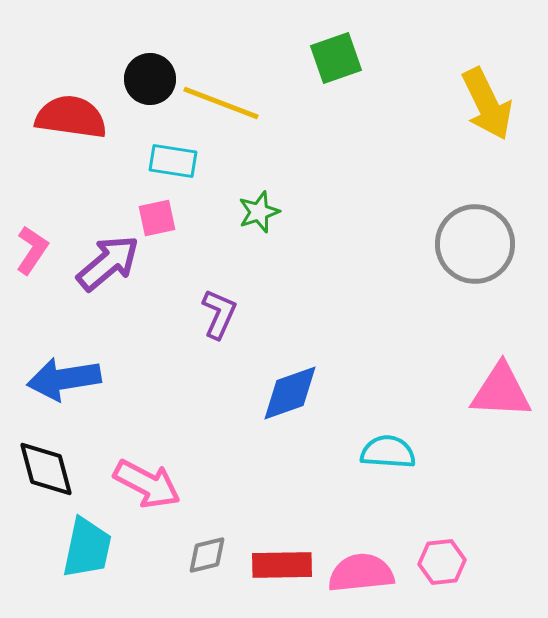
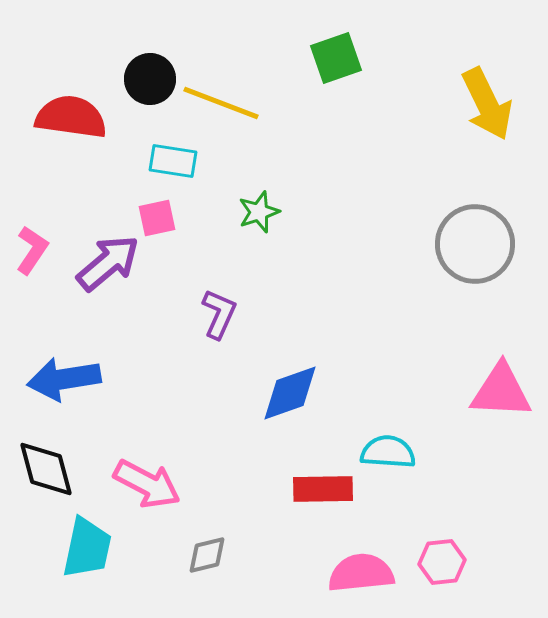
red rectangle: moved 41 px right, 76 px up
